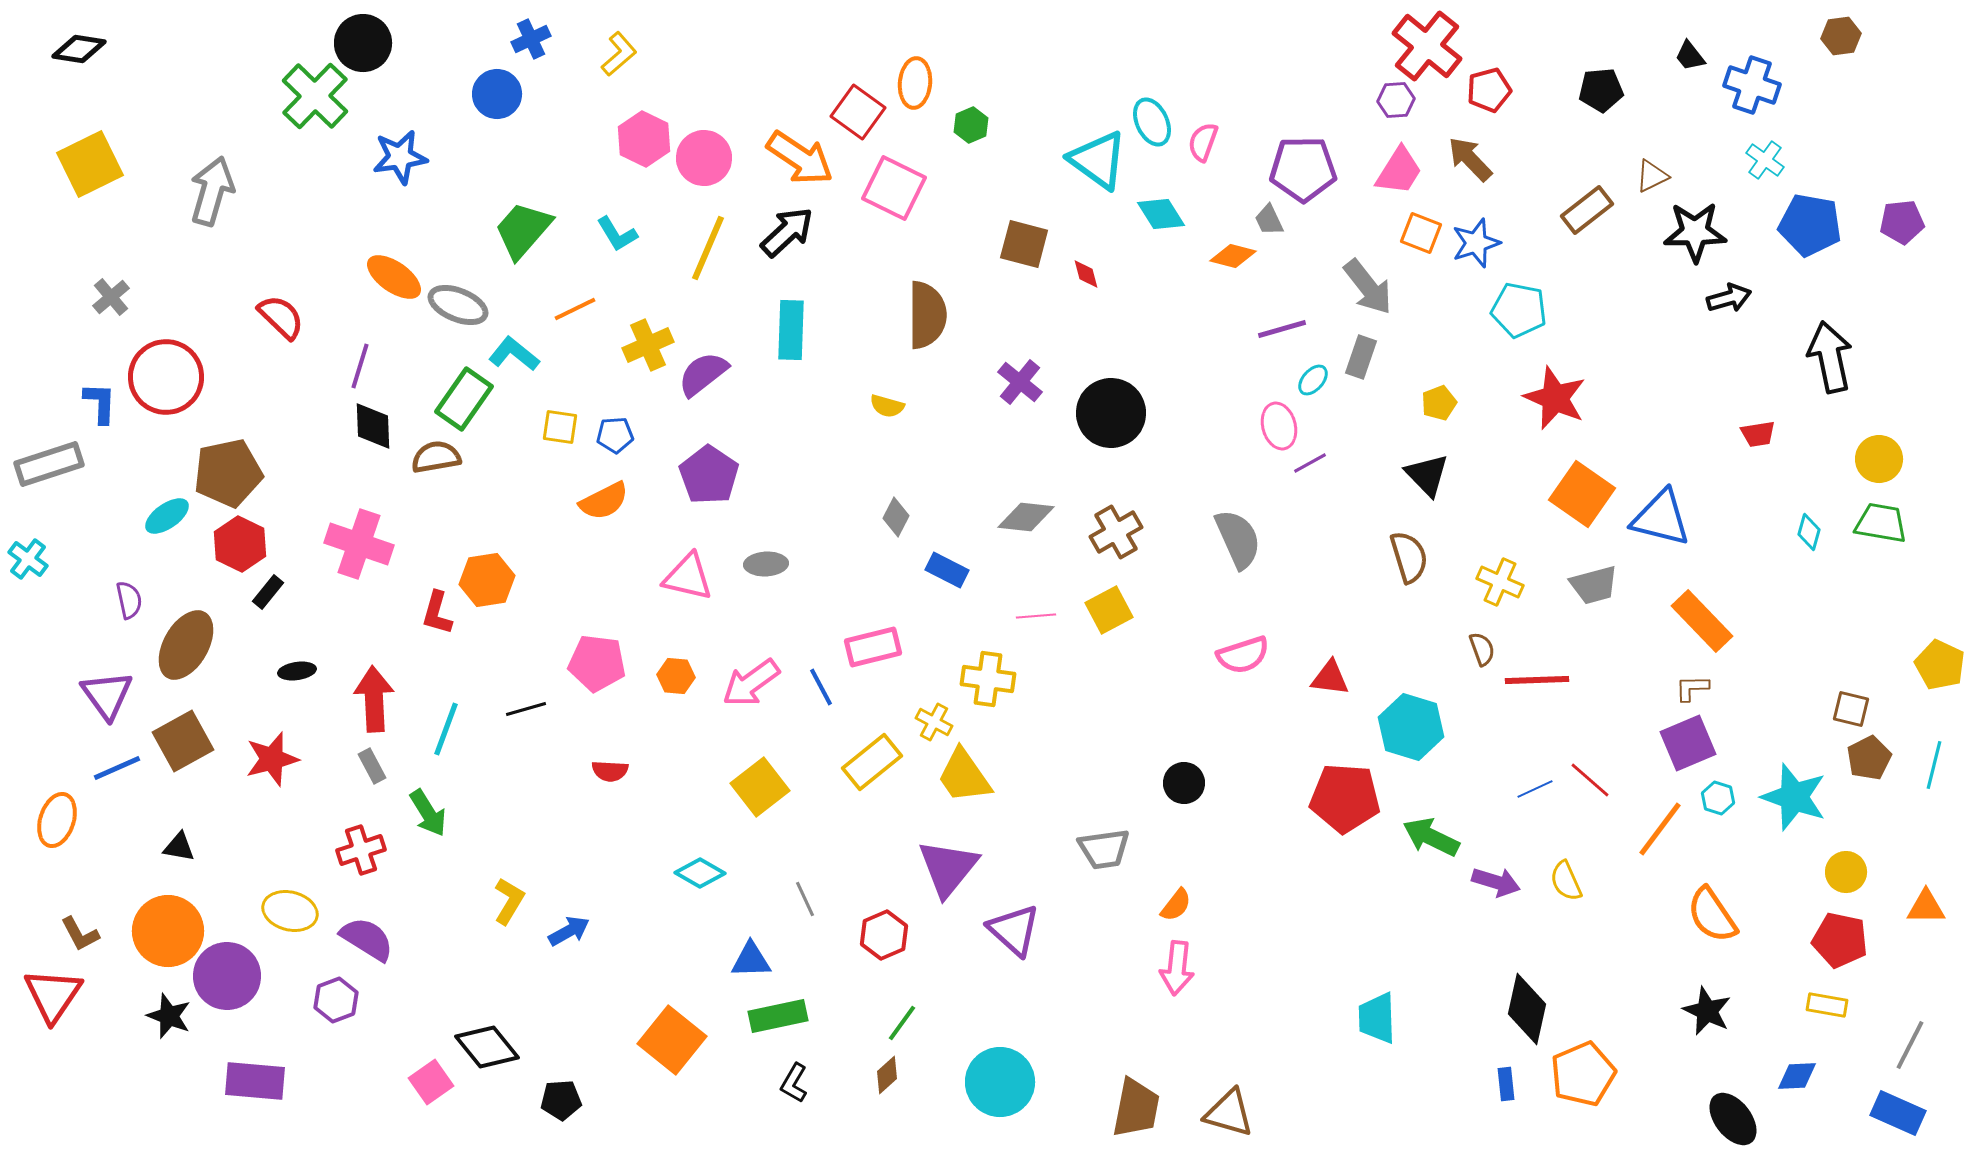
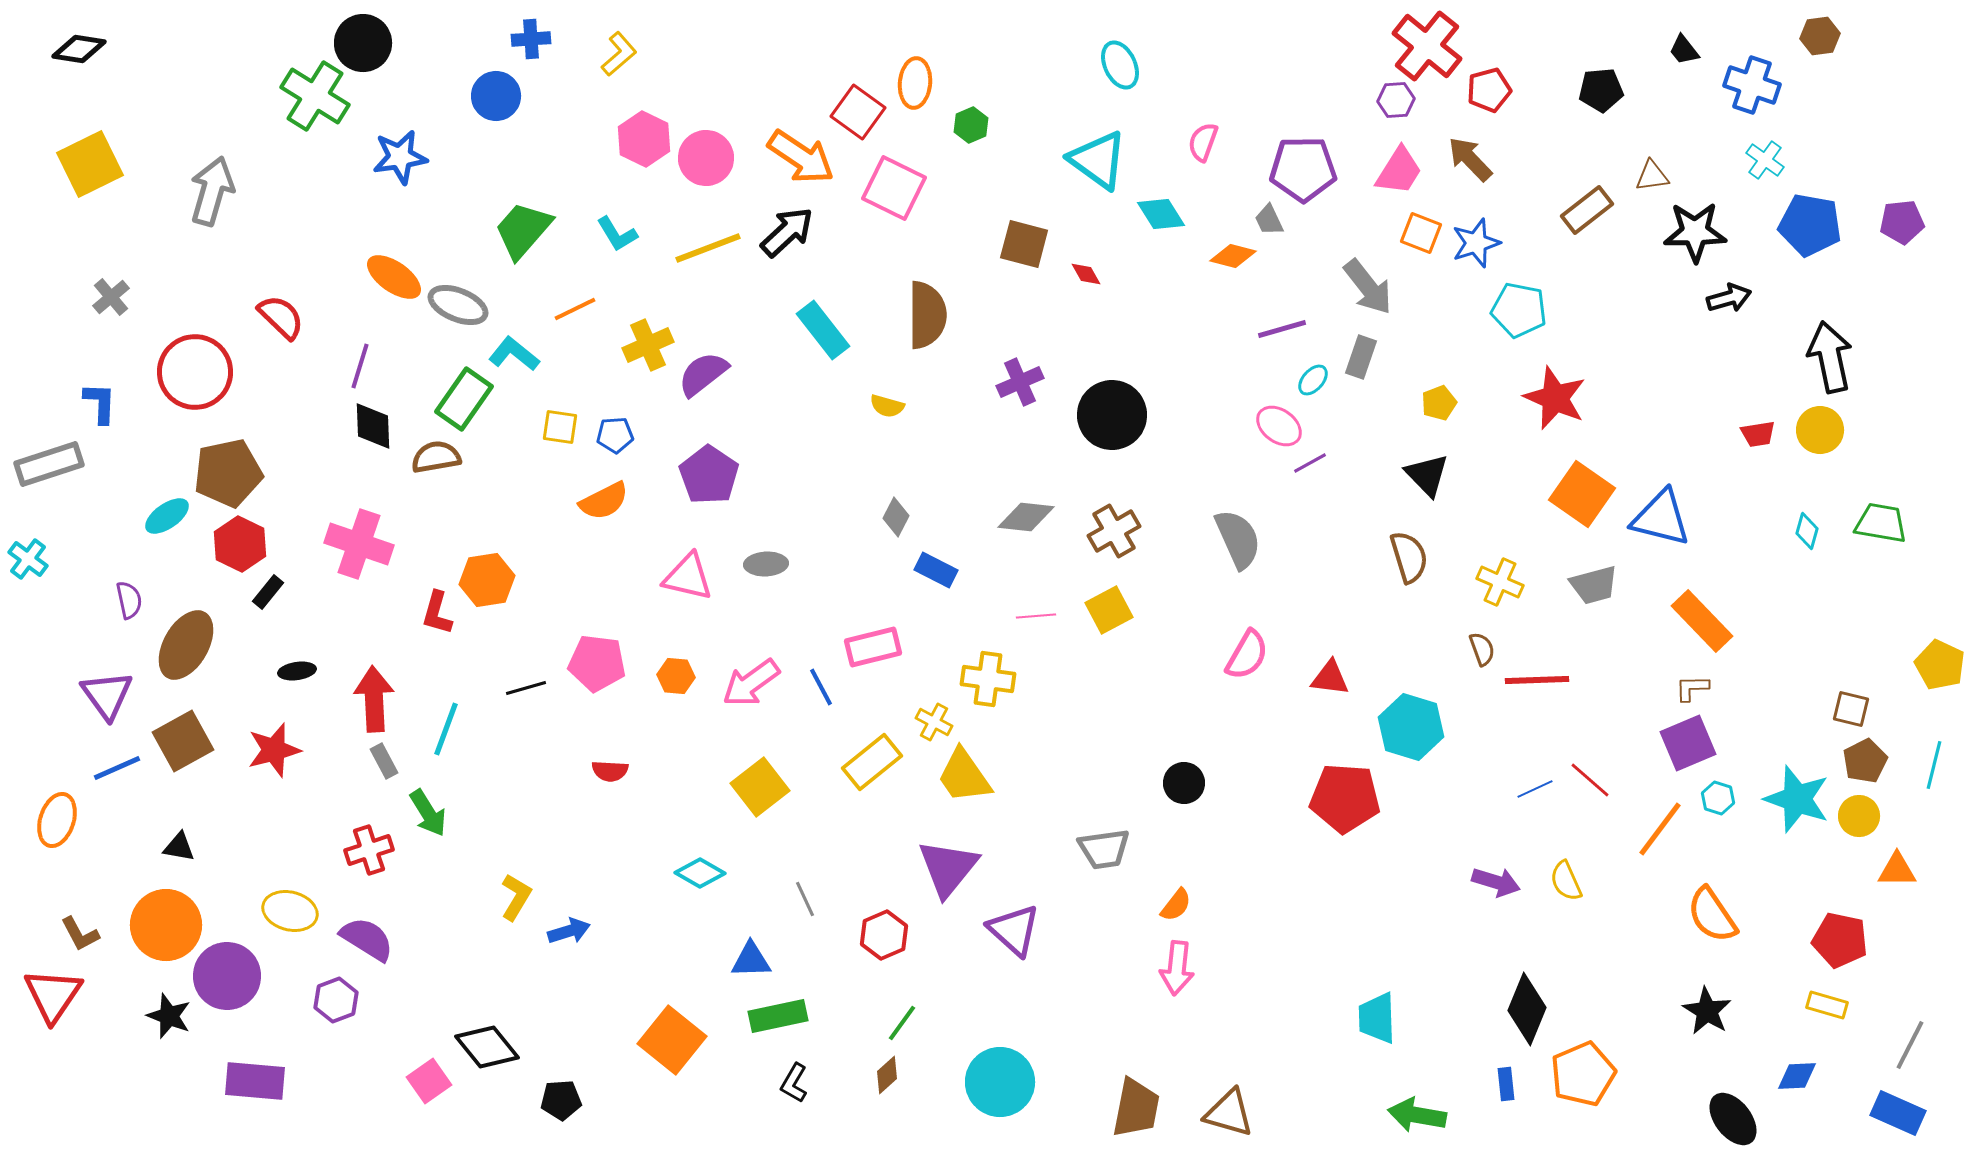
brown hexagon at (1841, 36): moved 21 px left
blue cross at (531, 39): rotated 21 degrees clockwise
black trapezoid at (1690, 56): moved 6 px left, 6 px up
blue circle at (497, 94): moved 1 px left, 2 px down
green cross at (315, 96): rotated 12 degrees counterclockwise
cyan ellipse at (1152, 122): moved 32 px left, 57 px up
pink circle at (704, 158): moved 2 px right
orange arrow at (800, 158): moved 1 px right, 1 px up
brown triangle at (1652, 176): rotated 18 degrees clockwise
yellow line at (708, 248): rotated 46 degrees clockwise
red diamond at (1086, 274): rotated 16 degrees counterclockwise
cyan rectangle at (791, 330): moved 32 px right; rotated 40 degrees counterclockwise
red circle at (166, 377): moved 29 px right, 5 px up
purple cross at (1020, 382): rotated 27 degrees clockwise
black circle at (1111, 413): moved 1 px right, 2 px down
pink ellipse at (1279, 426): rotated 39 degrees counterclockwise
yellow circle at (1879, 459): moved 59 px left, 29 px up
brown cross at (1116, 532): moved 2 px left, 1 px up
cyan diamond at (1809, 532): moved 2 px left, 1 px up
blue rectangle at (947, 570): moved 11 px left
pink semicircle at (1243, 655): moved 4 px right; rotated 42 degrees counterclockwise
black line at (526, 709): moved 21 px up
brown pentagon at (1869, 758): moved 4 px left, 3 px down
red star at (272, 759): moved 2 px right, 9 px up
gray rectangle at (372, 766): moved 12 px right, 5 px up
cyan star at (1794, 797): moved 3 px right, 2 px down
green arrow at (1431, 837): moved 14 px left, 278 px down; rotated 16 degrees counterclockwise
red cross at (361, 850): moved 8 px right
yellow circle at (1846, 872): moved 13 px right, 56 px up
yellow L-shape at (509, 901): moved 7 px right, 4 px up
orange triangle at (1926, 907): moved 29 px left, 37 px up
orange circle at (168, 931): moved 2 px left, 6 px up
blue arrow at (569, 931): rotated 12 degrees clockwise
yellow rectangle at (1827, 1005): rotated 6 degrees clockwise
black diamond at (1527, 1009): rotated 10 degrees clockwise
black star at (1707, 1011): rotated 6 degrees clockwise
pink square at (431, 1082): moved 2 px left, 1 px up
